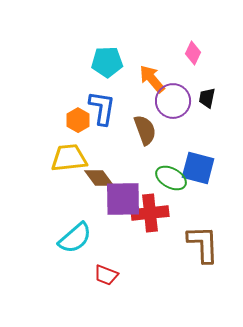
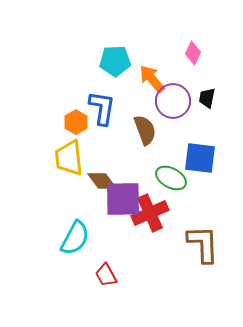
cyan pentagon: moved 8 px right, 1 px up
orange hexagon: moved 2 px left, 2 px down
yellow trapezoid: rotated 90 degrees counterclockwise
blue square: moved 2 px right, 10 px up; rotated 8 degrees counterclockwise
brown diamond: moved 3 px right, 3 px down
red cross: rotated 18 degrees counterclockwise
cyan semicircle: rotated 21 degrees counterclockwise
red trapezoid: rotated 40 degrees clockwise
